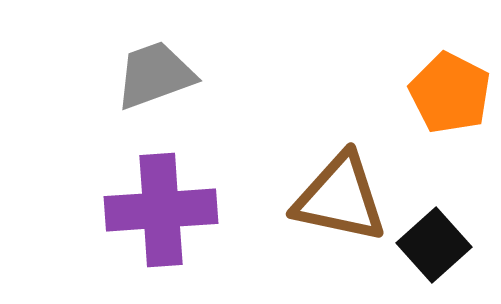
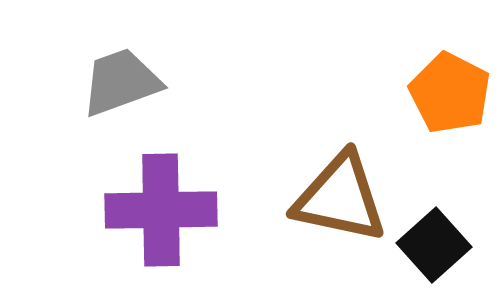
gray trapezoid: moved 34 px left, 7 px down
purple cross: rotated 3 degrees clockwise
